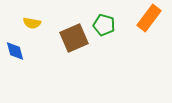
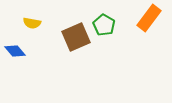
green pentagon: rotated 15 degrees clockwise
brown square: moved 2 px right, 1 px up
blue diamond: rotated 25 degrees counterclockwise
